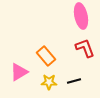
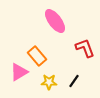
pink ellipse: moved 26 px left, 5 px down; rotated 25 degrees counterclockwise
orange rectangle: moved 9 px left
black line: rotated 40 degrees counterclockwise
